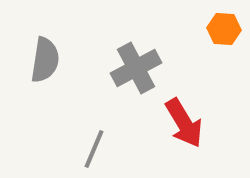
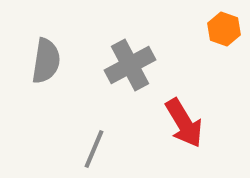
orange hexagon: rotated 16 degrees clockwise
gray semicircle: moved 1 px right, 1 px down
gray cross: moved 6 px left, 3 px up
